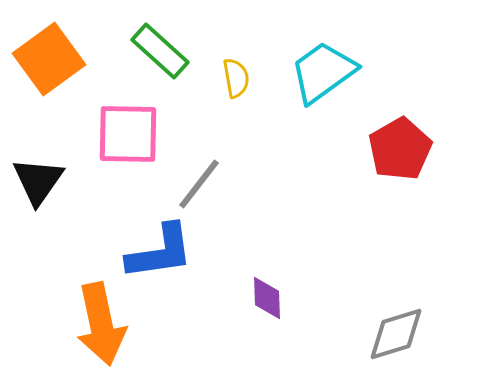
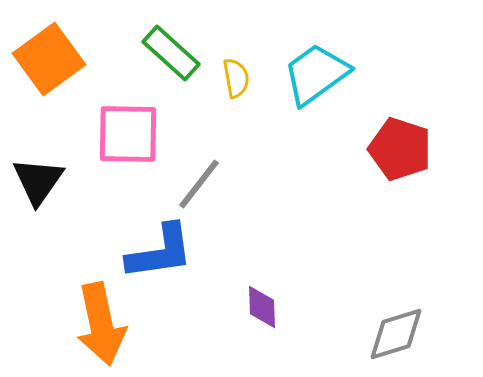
green rectangle: moved 11 px right, 2 px down
cyan trapezoid: moved 7 px left, 2 px down
red pentagon: rotated 24 degrees counterclockwise
purple diamond: moved 5 px left, 9 px down
